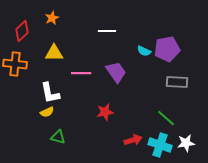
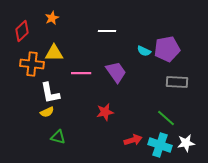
orange cross: moved 17 px right
